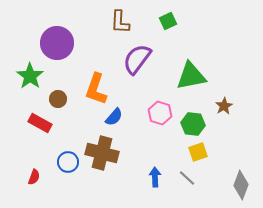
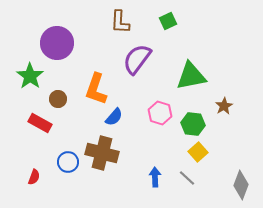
yellow square: rotated 24 degrees counterclockwise
